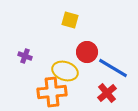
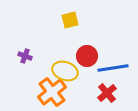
yellow square: rotated 30 degrees counterclockwise
red circle: moved 4 px down
blue line: rotated 40 degrees counterclockwise
orange cross: rotated 32 degrees counterclockwise
